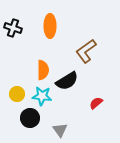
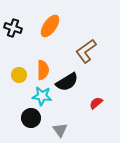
orange ellipse: rotated 35 degrees clockwise
black semicircle: moved 1 px down
yellow circle: moved 2 px right, 19 px up
black circle: moved 1 px right
